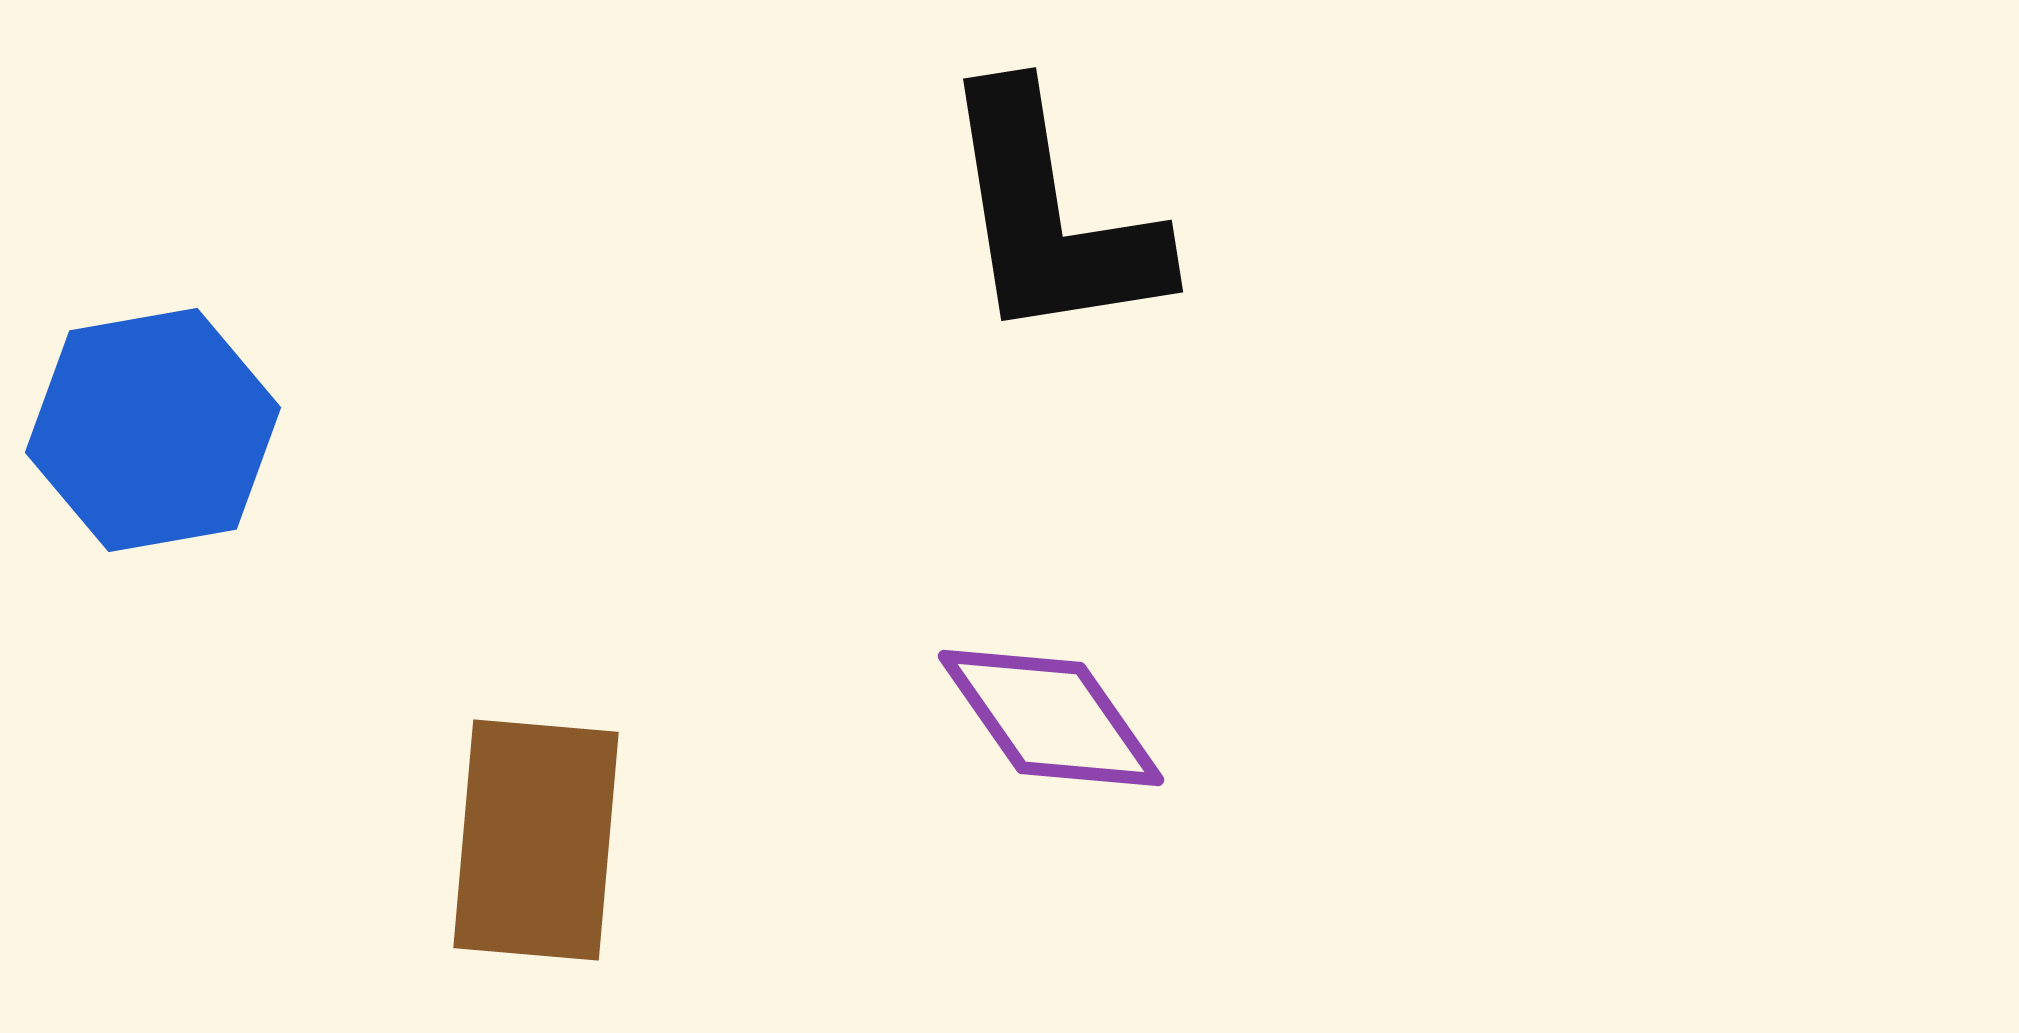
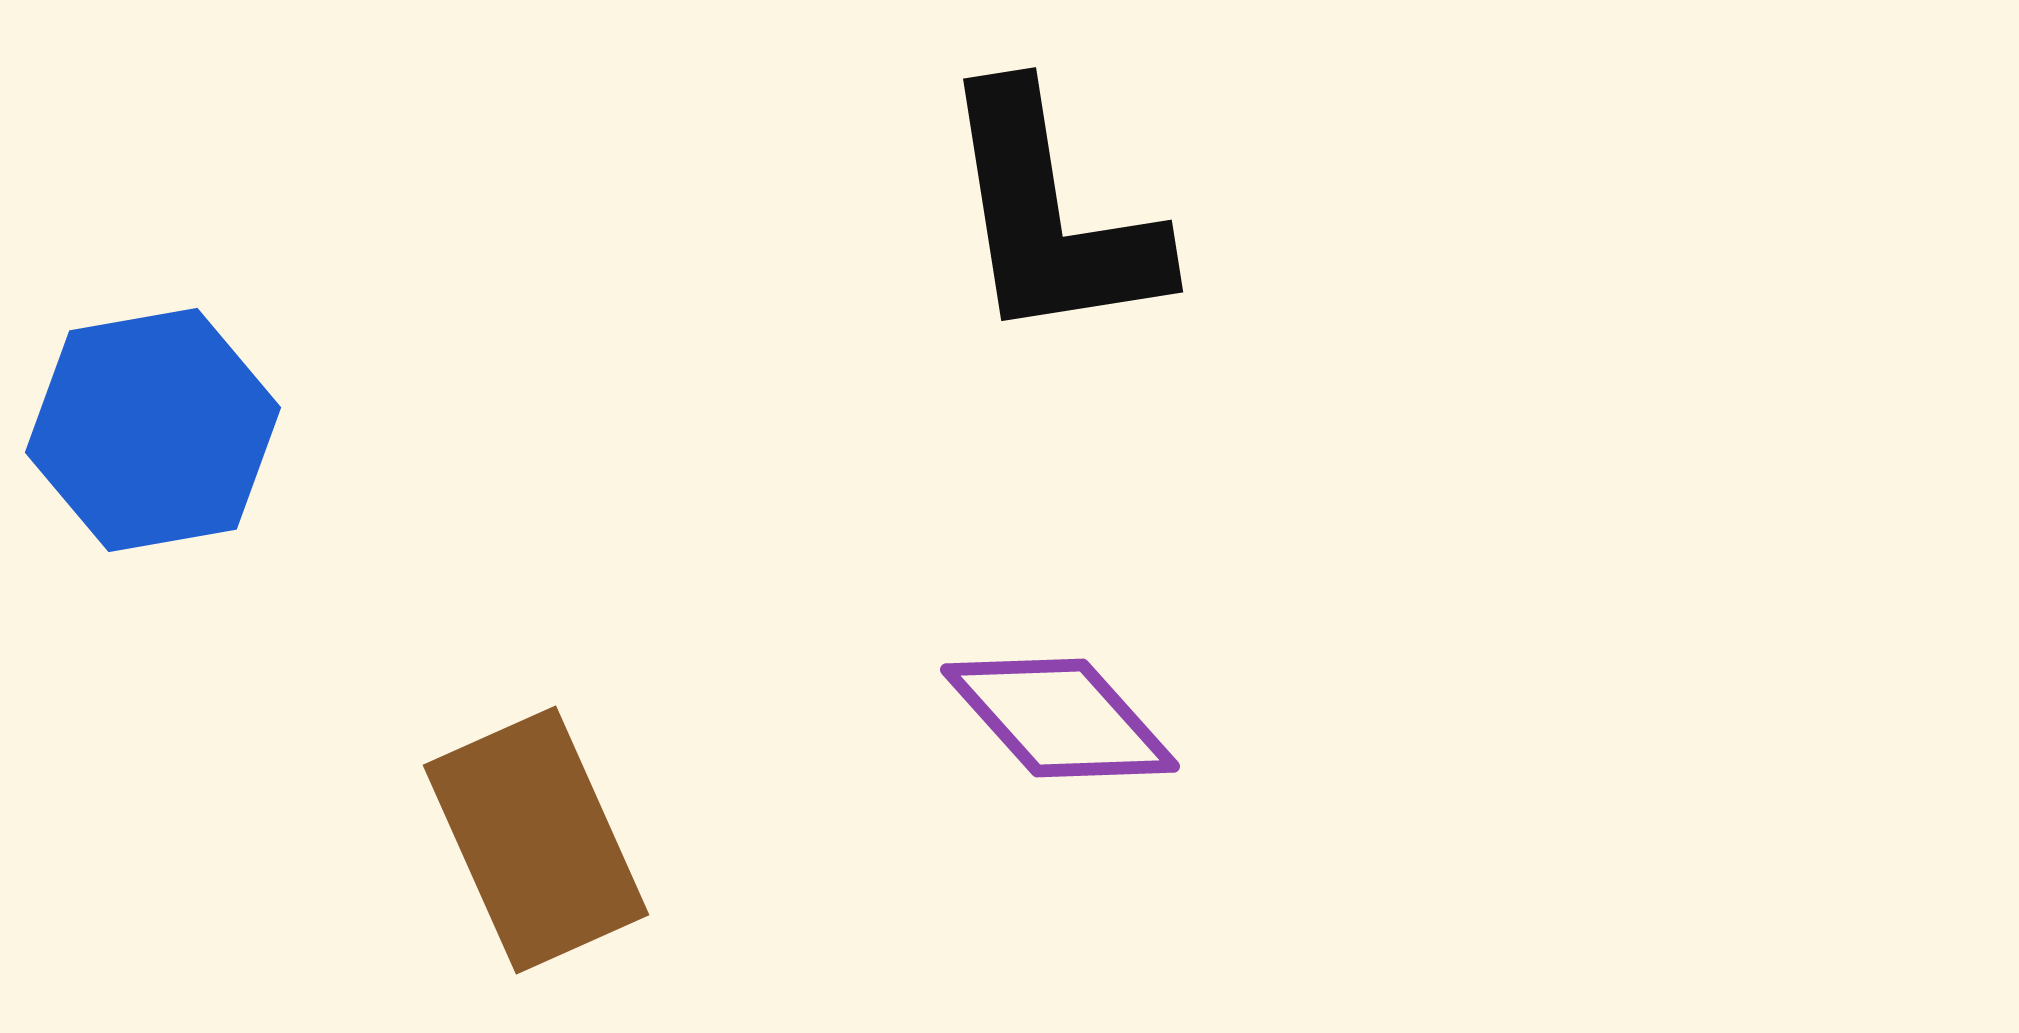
purple diamond: moved 9 px right; rotated 7 degrees counterclockwise
brown rectangle: rotated 29 degrees counterclockwise
